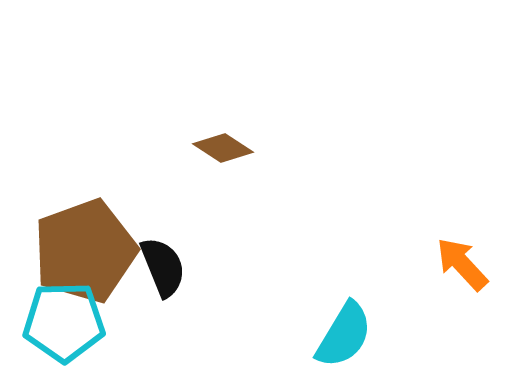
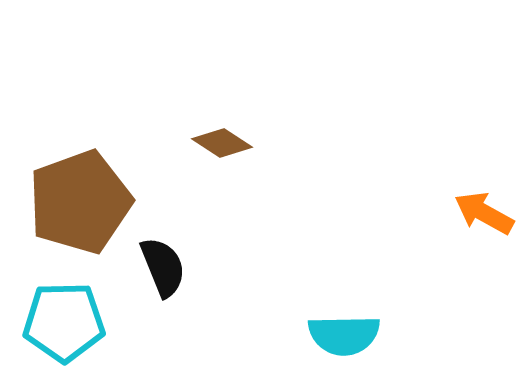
brown diamond: moved 1 px left, 5 px up
brown pentagon: moved 5 px left, 49 px up
orange arrow: moved 22 px right, 51 px up; rotated 18 degrees counterclockwise
cyan semicircle: rotated 58 degrees clockwise
